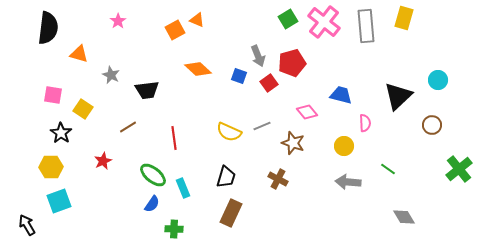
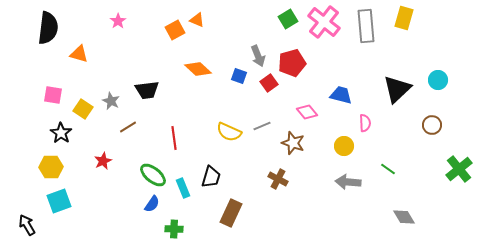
gray star at (111, 75): moved 26 px down
black triangle at (398, 96): moved 1 px left, 7 px up
black trapezoid at (226, 177): moved 15 px left
